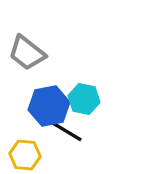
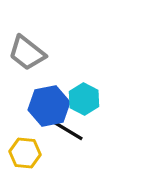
cyan hexagon: rotated 16 degrees clockwise
black line: moved 1 px right, 1 px up
yellow hexagon: moved 2 px up
